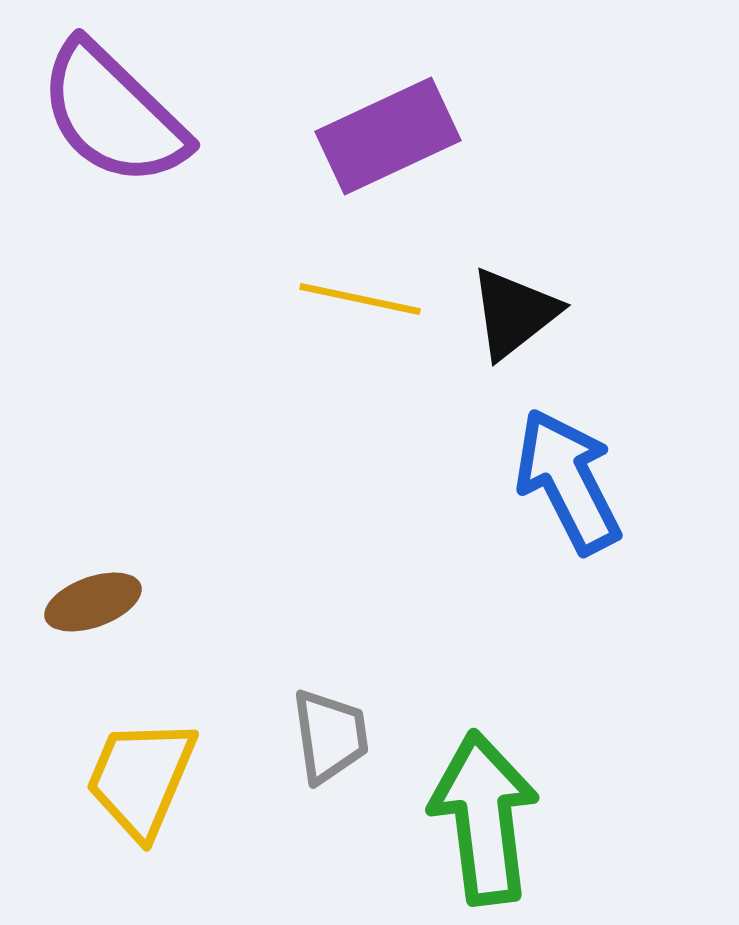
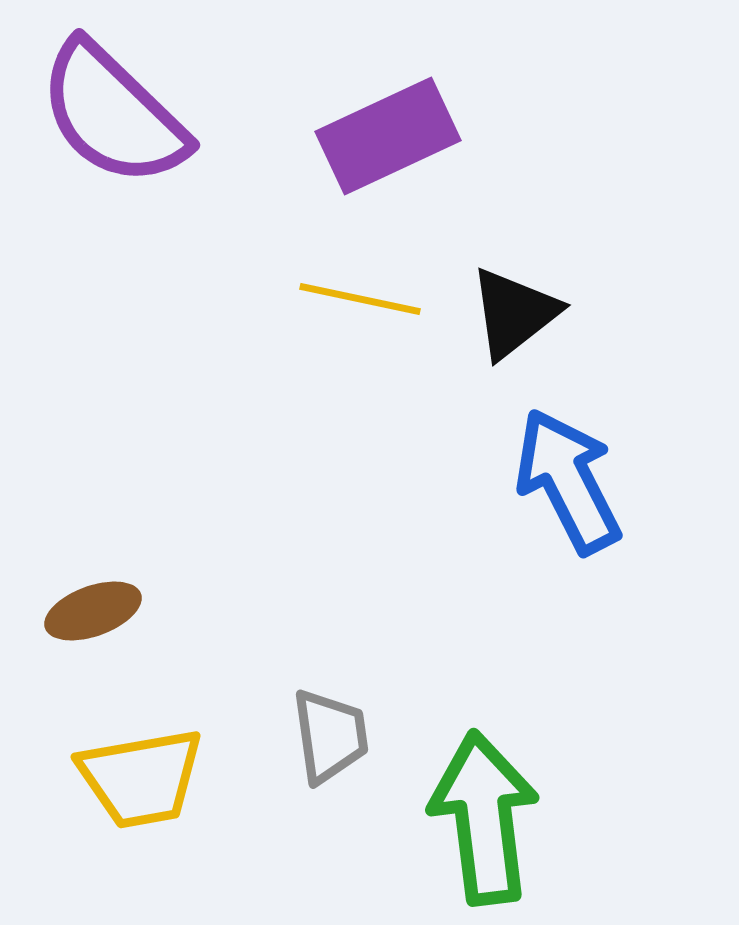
brown ellipse: moved 9 px down
yellow trapezoid: rotated 123 degrees counterclockwise
